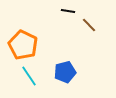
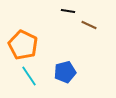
brown line: rotated 21 degrees counterclockwise
